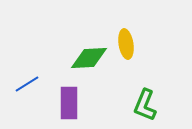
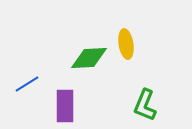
purple rectangle: moved 4 px left, 3 px down
